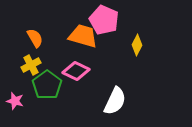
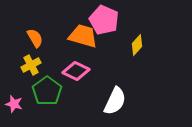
yellow diamond: rotated 15 degrees clockwise
green pentagon: moved 6 px down
pink star: moved 1 px left, 3 px down
